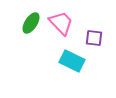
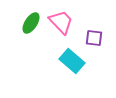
pink trapezoid: moved 1 px up
cyan rectangle: rotated 15 degrees clockwise
